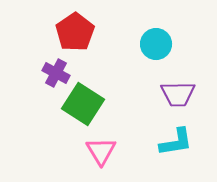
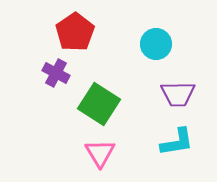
green square: moved 16 px right
cyan L-shape: moved 1 px right
pink triangle: moved 1 px left, 2 px down
